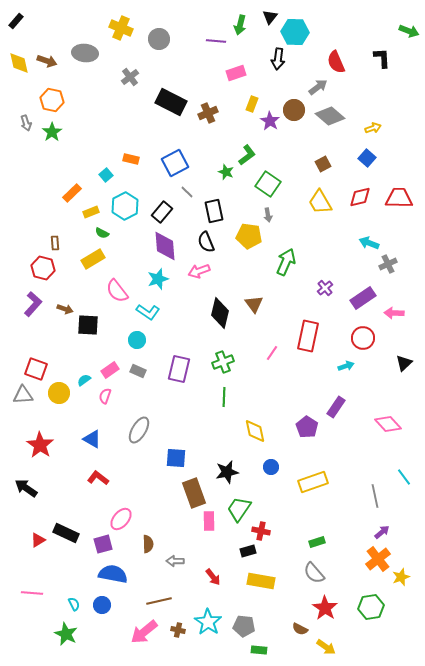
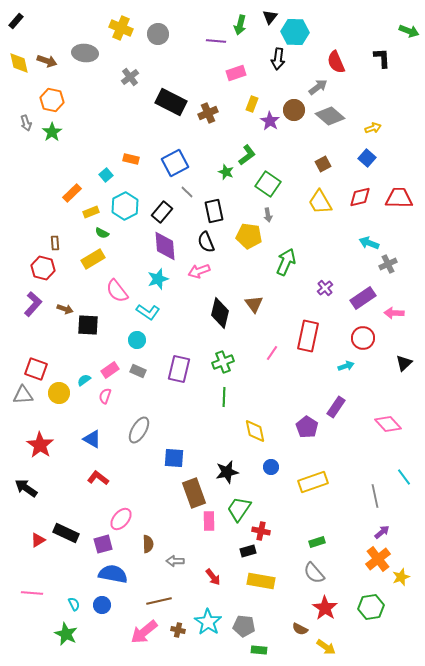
gray circle at (159, 39): moved 1 px left, 5 px up
blue square at (176, 458): moved 2 px left
